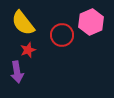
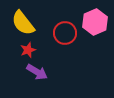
pink hexagon: moved 4 px right
red circle: moved 3 px right, 2 px up
purple arrow: moved 20 px right; rotated 50 degrees counterclockwise
